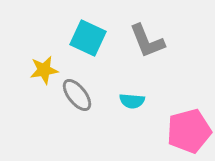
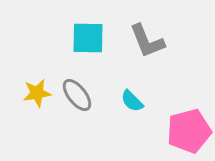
cyan square: rotated 24 degrees counterclockwise
yellow star: moved 7 px left, 23 px down
cyan semicircle: rotated 40 degrees clockwise
